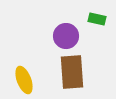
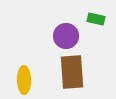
green rectangle: moved 1 px left
yellow ellipse: rotated 20 degrees clockwise
